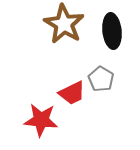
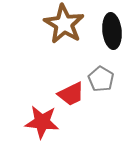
red trapezoid: moved 1 px left, 1 px down
red star: moved 1 px right, 2 px down
